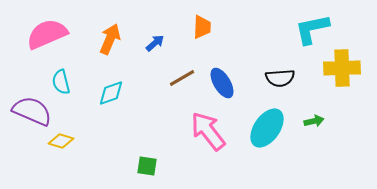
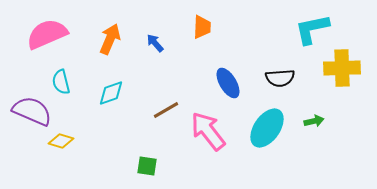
blue arrow: rotated 90 degrees counterclockwise
brown line: moved 16 px left, 32 px down
blue ellipse: moved 6 px right
